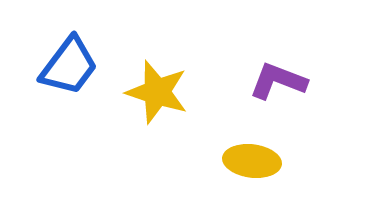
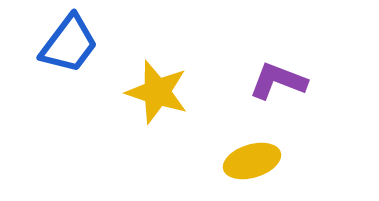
blue trapezoid: moved 22 px up
yellow ellipse: rotated 24 degrees counterclockwise
